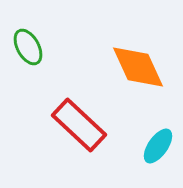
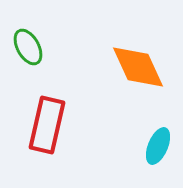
red rectangle: moved 32 px left; rotated 60 degrees clockwise
cyan ellipse: rotated 12 degrees counterclockwise
